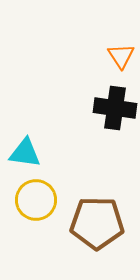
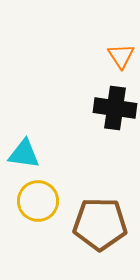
cyan triangle: moved 1 px left, 1 px down
yellow circle: moved 2 px right, 1 px down
brown pentagon: moved 3 px right, 1 px down
